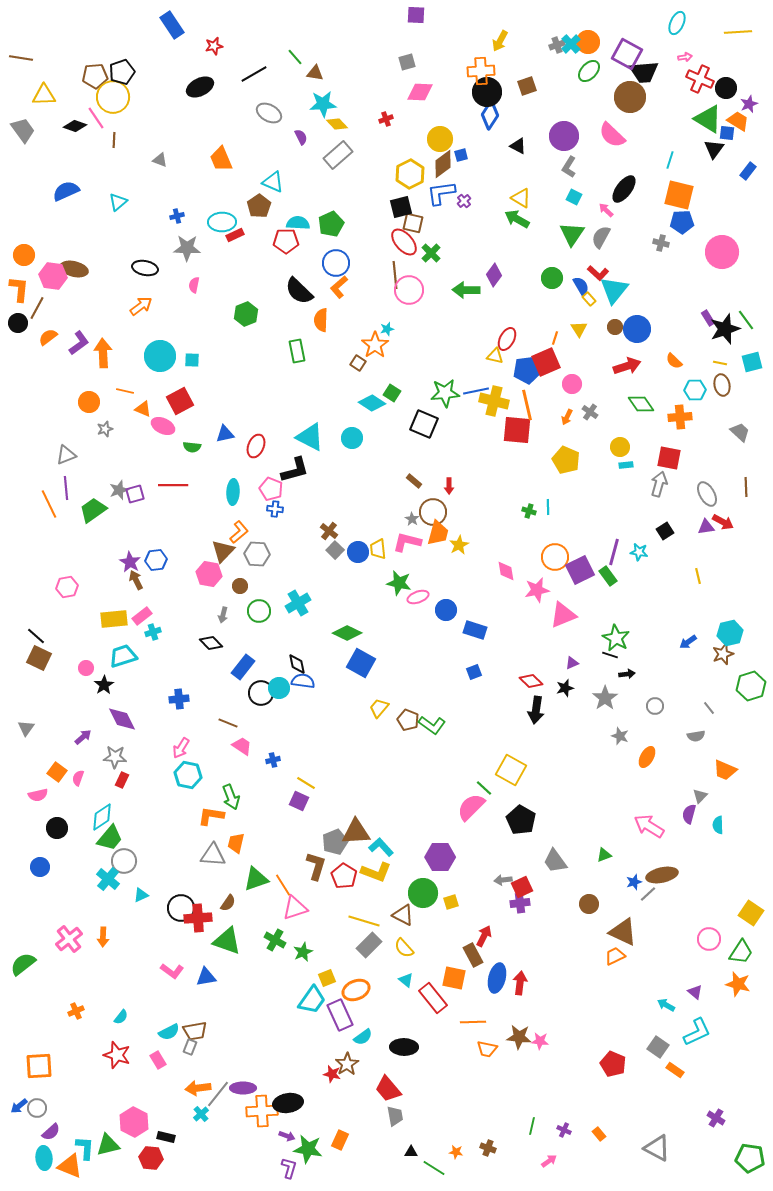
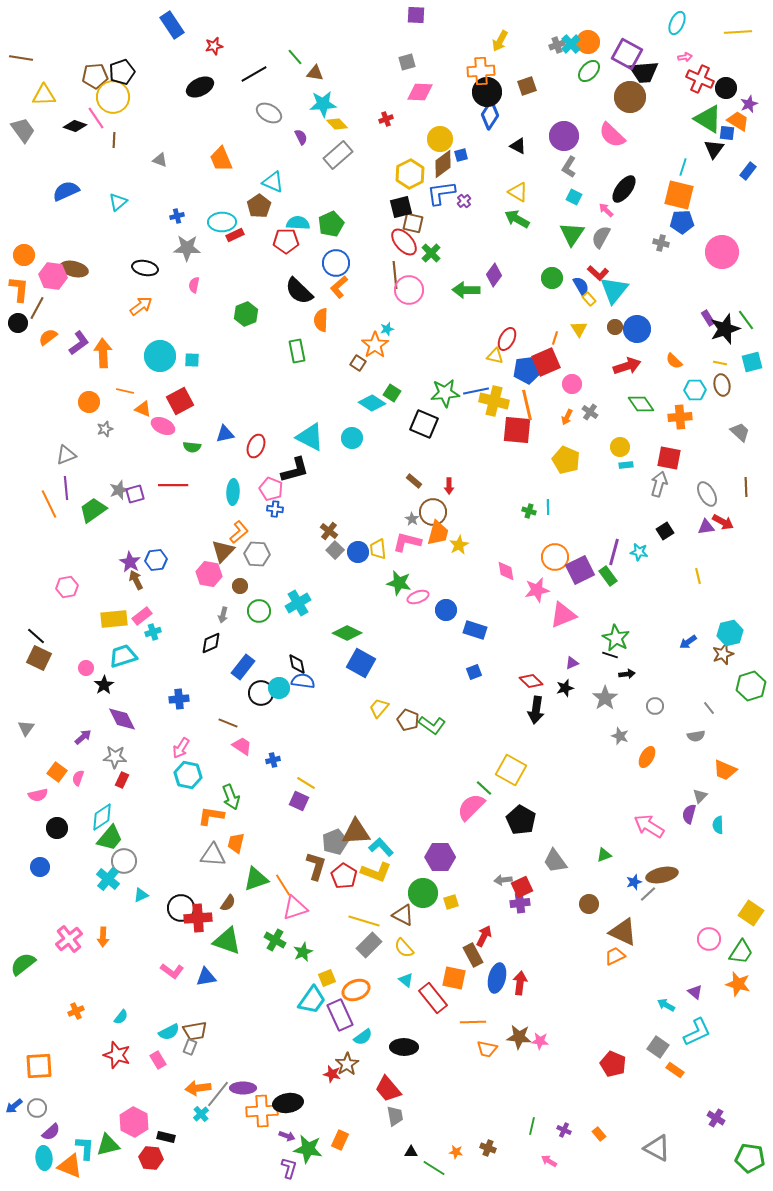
cyan line at (670, 160): moved 13 px right, 7 px down
yellow triangle at (521, 198): moved 3 px left, 6 px up
black diamond at (211, 643): rotated 70 degrees counterclockwise
blue arrow at (19, 1106): moved 5 px left
pink arrow at (549, 1161): rotated 112 degrees counterclockwise
